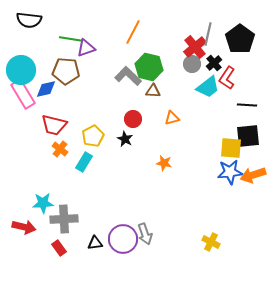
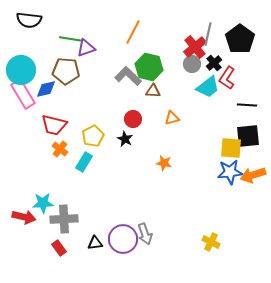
red arrow: moved 10 px up
